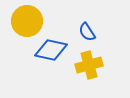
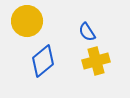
blue diamond: moved 8 px left, 11 px down; rotated 52 degrees counterclockwise
yellow cross: moved 7 px right, 4 px up
